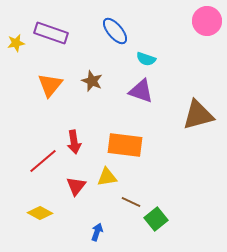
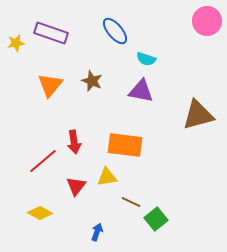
purple triangle: rotated 8 degrees counterclockwise
